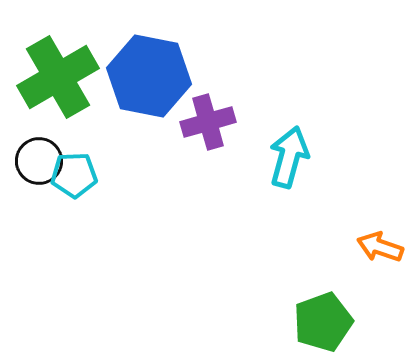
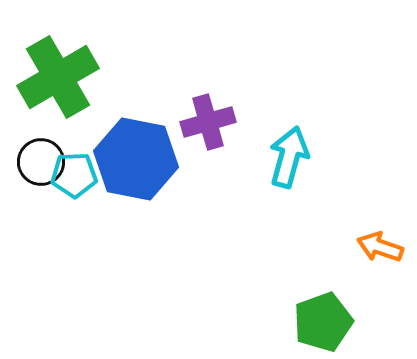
blue hexagon: moved 13 px left, 83 px down
black circle: moved 2 px right, 1 px down
